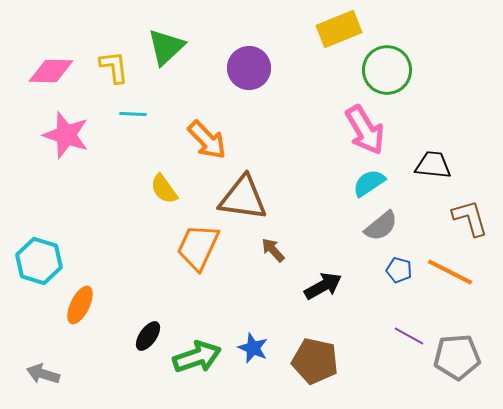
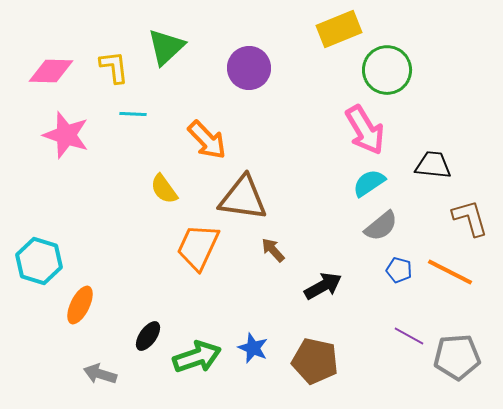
gray arrow: moved 57 px right
